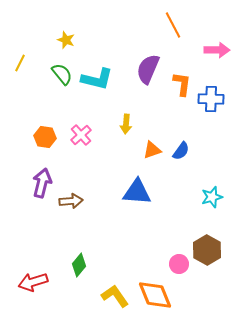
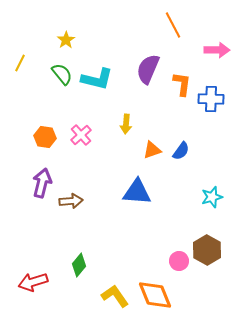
yellow star: rotated 18 degrees clockwise
pink circle: moved 3 px up
